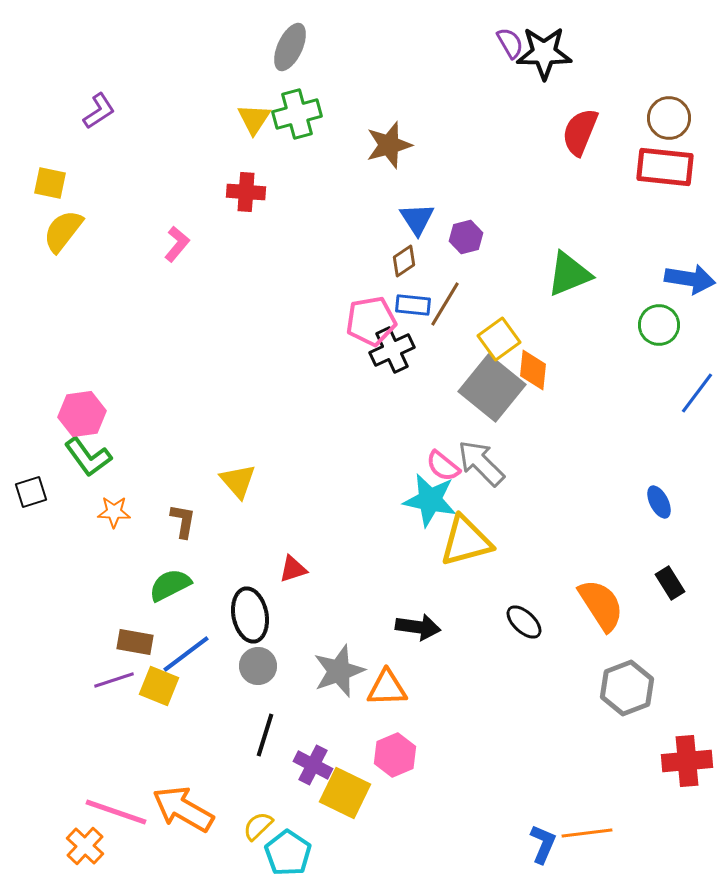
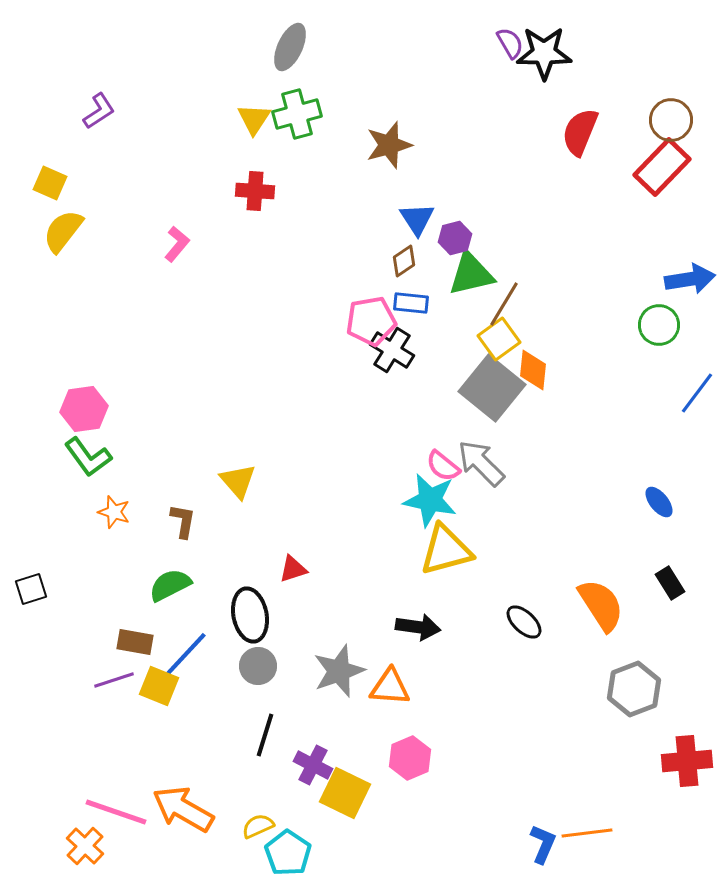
brown circle at (669, 118): moved 2 px right, 2 px down
red rectangle at (665, 167): moved 3 px left; rotated 52 degrees counterclockwise
yellow square at (50, 183): rotated 12 degrees clockwise
red cross at (246, 192): moved 9 px right, 1 px up
purple hexagon at (466, 237): moved 11 px left, 1 px down
green triangle at (569, 274): moved 98 px left; rotated 9 degrees clockwise
blue arrow at (690, 279): rotated 18 degrees counterclockwise
brown line at (445, 304): moved 59 px right
blue rectangle at (413, 305): moved 2 px left, 2 px up
black cross at (392, 350): rotated 33 degrees counterclockwise
pink hexagon at (82, 414): moved 2 px right, 5 px up
black square at (31, 492): moved 97 px down
blue ellipse at (659, 502): rotated 12 degrees counterclockwise
orange star at (114, 512): rotated 16 degrees clockwise
yellow triangle at (466, 541): moved 20 px left, 9 px down
blue line at (186, 654): rotated 10 degrees counterclockwise
orange triangle at (387, 688): moved 3 px right, 1 px up; rotated 6 degrees clockwise
gray hexagon at (627, 688): moved 7 px right, 1 px down
pink hexagon at (395, 755): moved 15 px right, 3 px down
yellow semicircle at (258, 826): rotated 20 degrees clockwise
